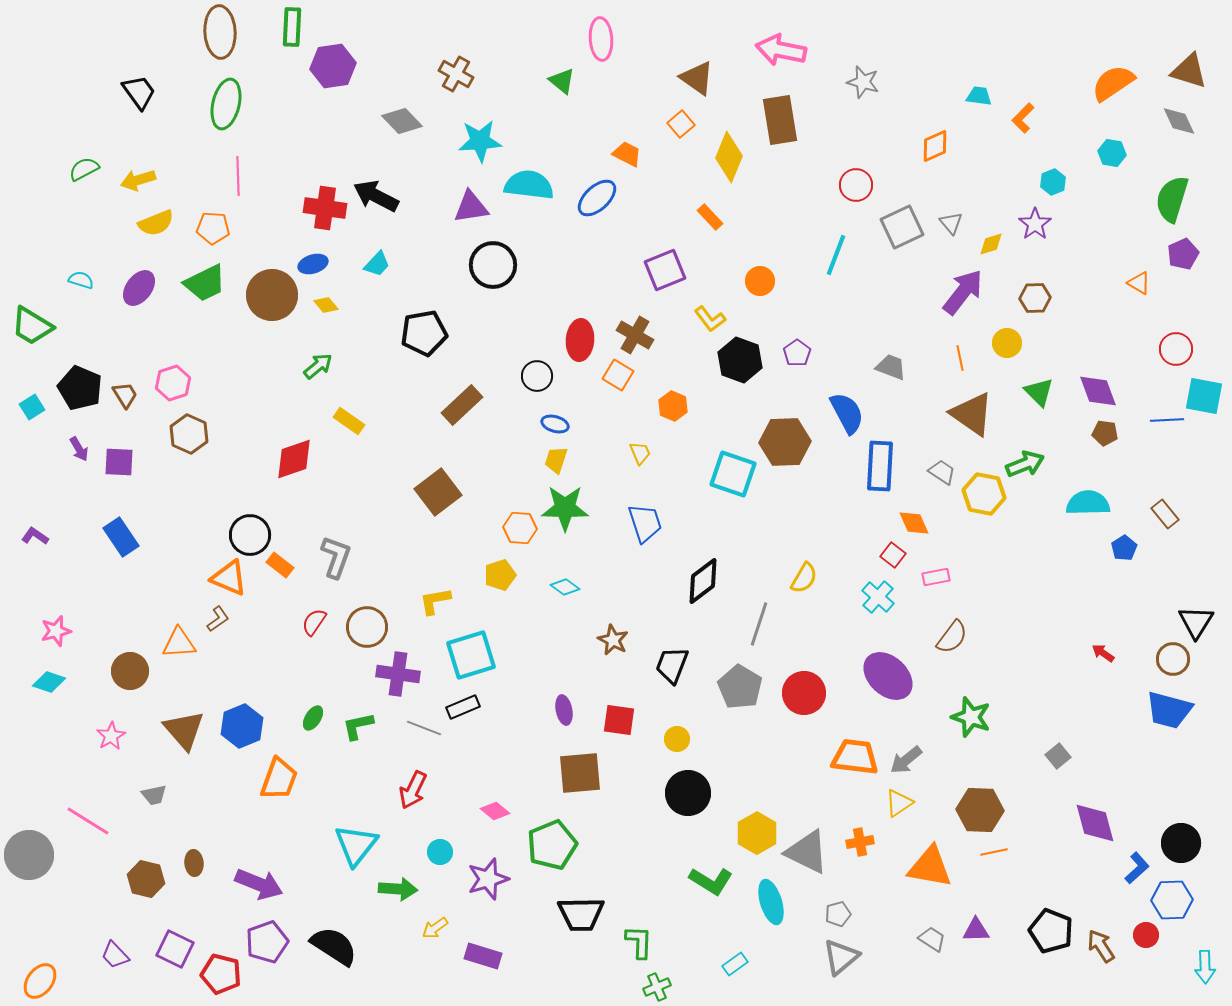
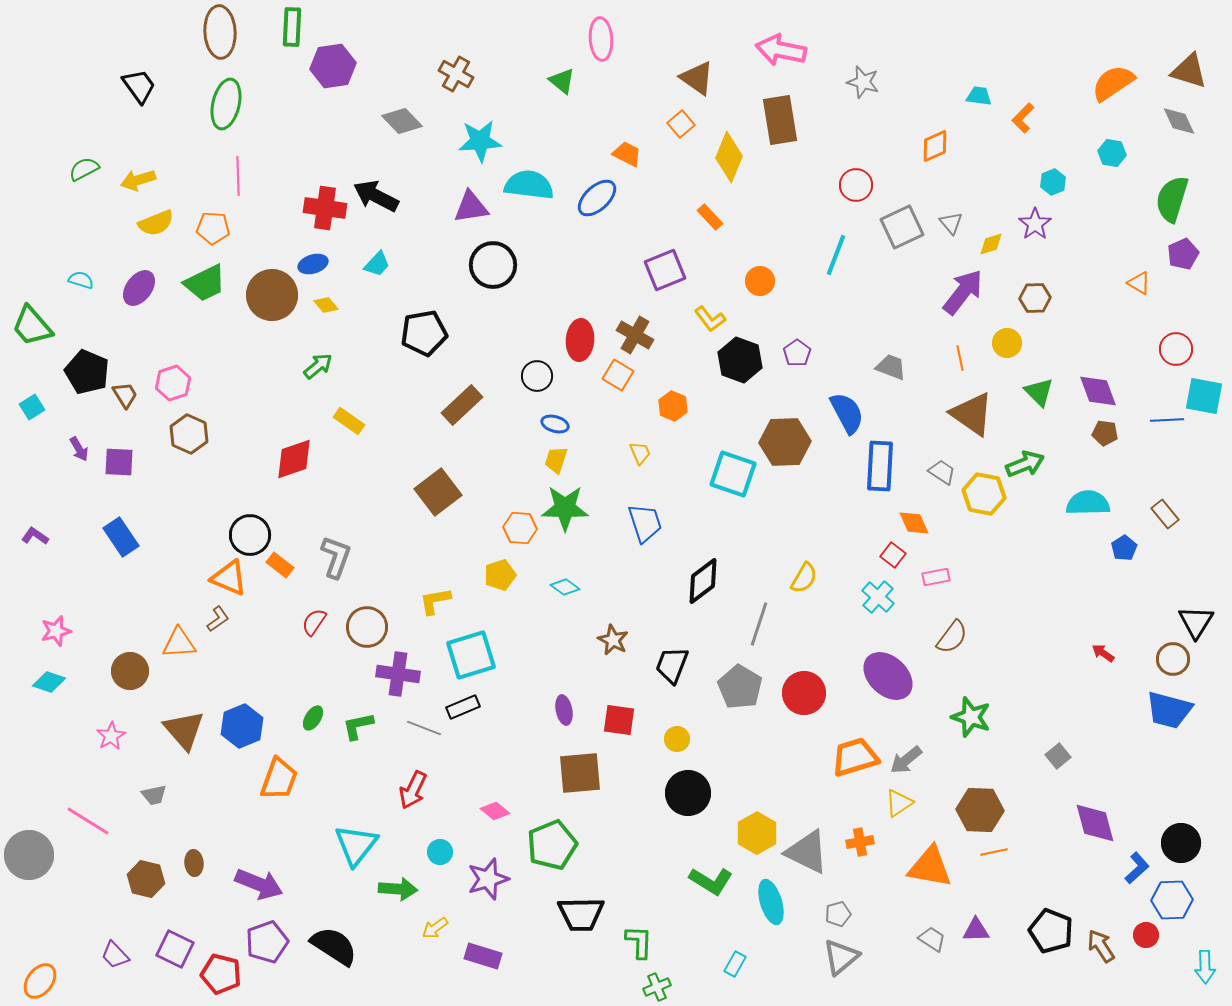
black trapezoid at (139, 92): moved 6 px up
green trapezoid at (32, 326): rotated 18 degrees clockwise
black pentagon at (80, 388): moved 7 px right, 16 px up
orange trapezoid at (855, 757): rotated 24 degrees counterclockwise
cyan rectangle at (735, 964): rotated 25 degrees counterclockwise
